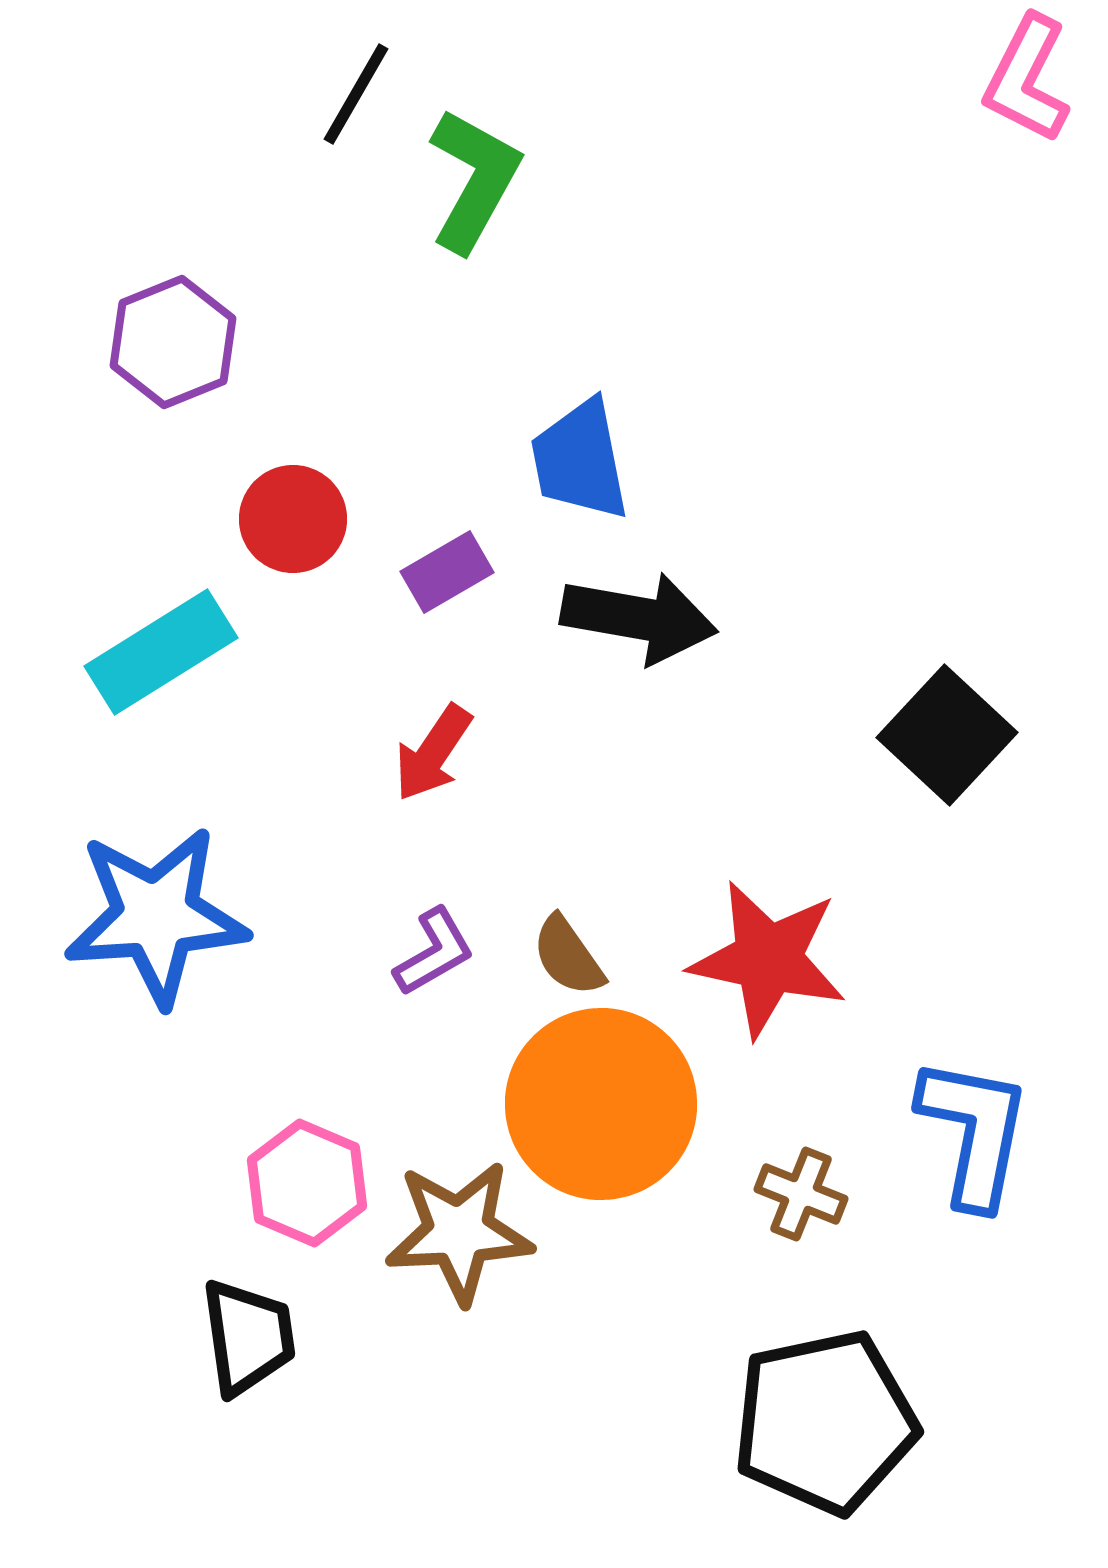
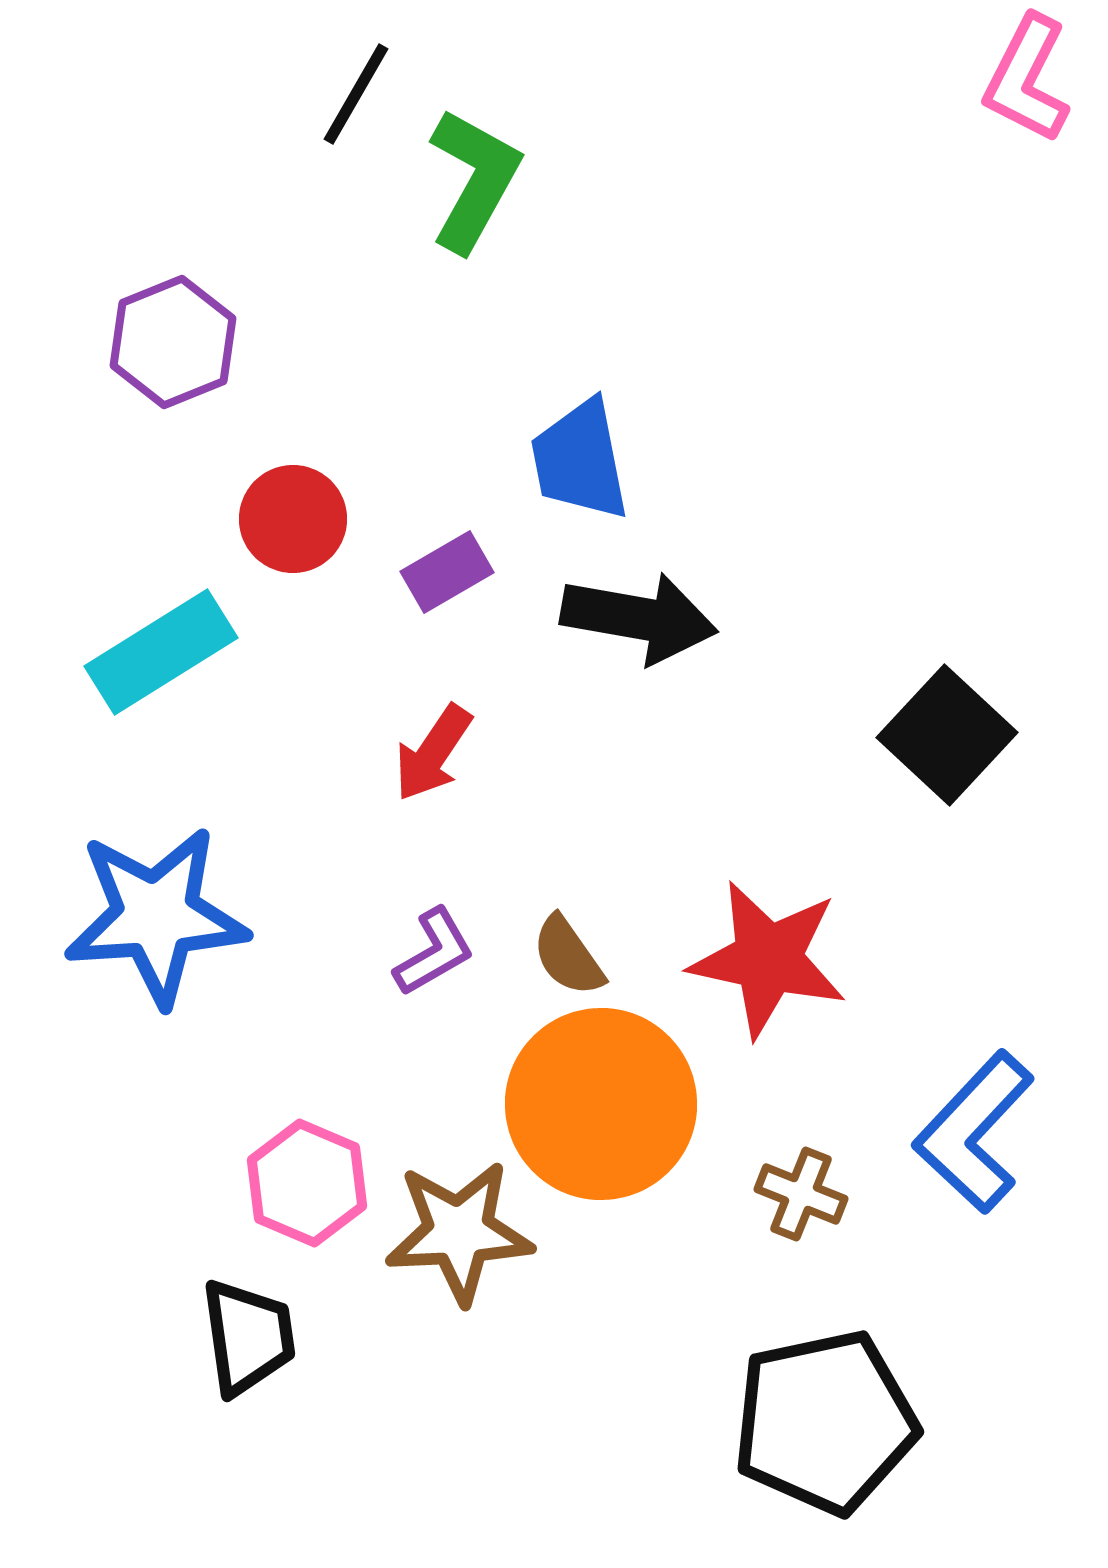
blue L-shape: rotated 148 degrees counterclockwise
